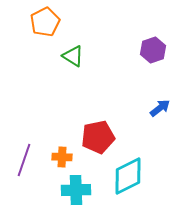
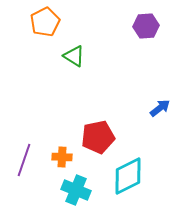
purple hexagon: moved 7 px left, 24 px up; rotated 15 degrees clockwise
green triangle: moved 1 px right
cyan cross: rotated 24 degrees clockwise
